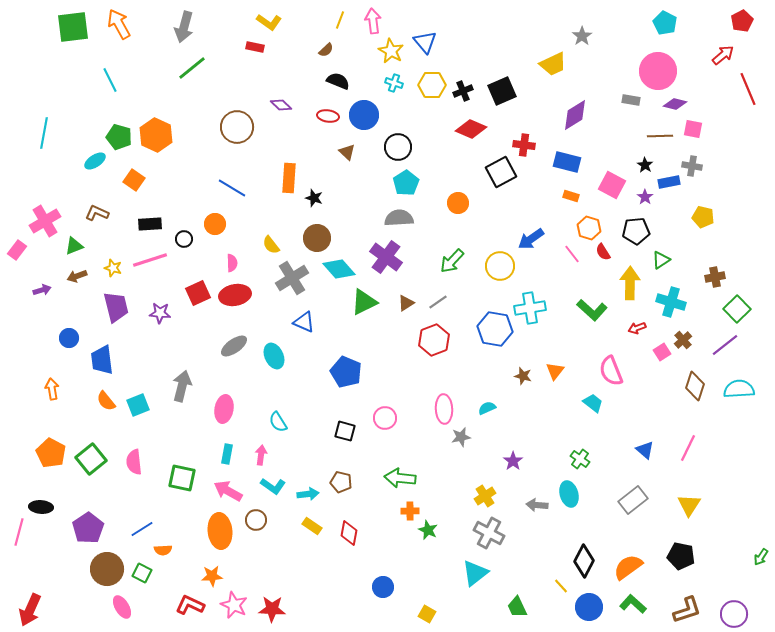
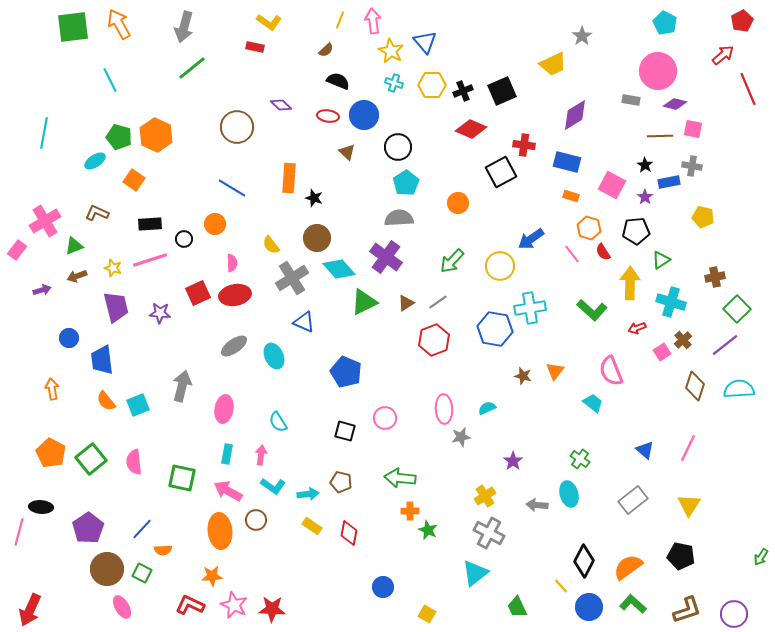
blue line at (142, 529): rotated 15 degrees counterclockwise
